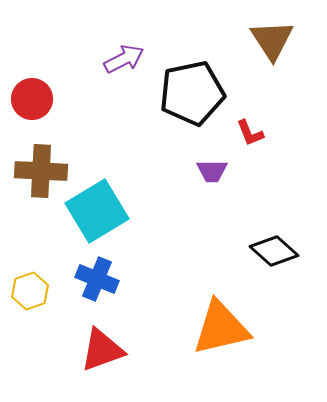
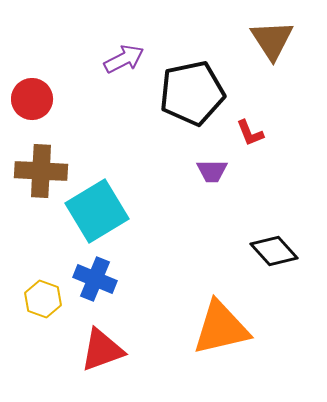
black diamond: rotated 6 degrees clockwise
blue cross: moved 2 px left
yellow hexagon: moved 13 px right, 8 px down; rotated 21 degrees counterclockwise
